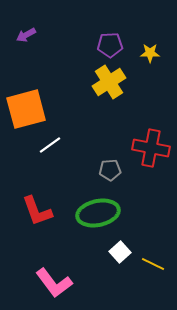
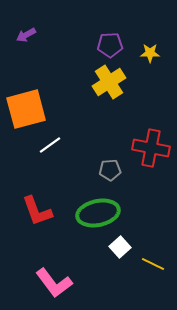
white square: moved 5 px up
